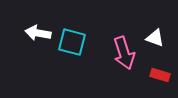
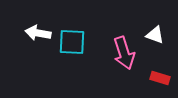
white triangle: moved 3 px up
cyan square: rotated 12 degrees counterclockwise
red rectangle: moved 3 px down
